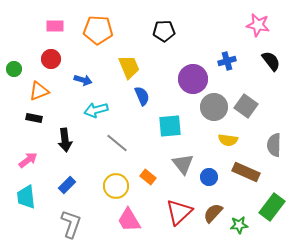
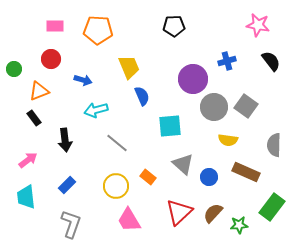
black pentagon: moved 10 px right, 5 px up
black rectangle: rotated 42 degrees clockwise
gray triangle: rotated 10 degrees counterclockwise
